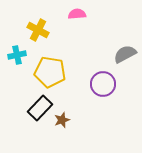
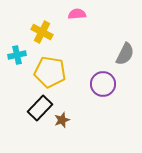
yellow cross: moved 4 px right, 2 px down
gray semicircle: rotated 145 degrees clockwise
